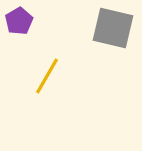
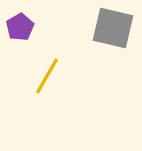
purple pentagon: moved 1 px right, 6 px down
